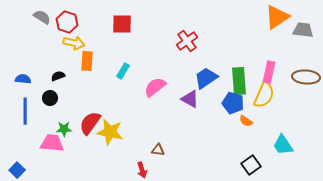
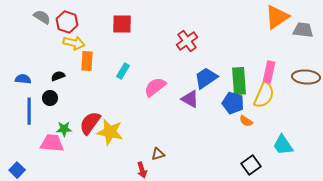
blue line: moved 4 px right
brown triangle: moved 4 px down; rotated 24 degrees counterclockwise
